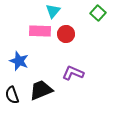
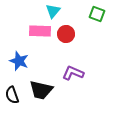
green square: moved 1 px left, 1 px down; rotated 21 degrees counterclockwise
black trapezoid: rotated 145 degrees counterclockwise
